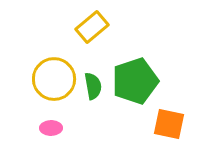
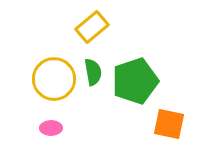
green semicircle: moved 14 px up
